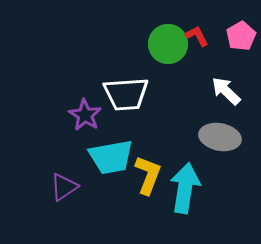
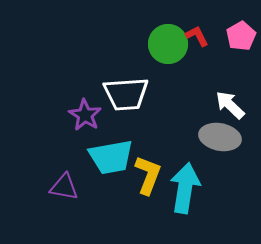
white arrow: moved 4 px right, 14 px down
purple triangle: rotated 44 degrees clockwise
